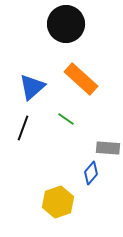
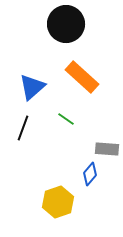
orange rectangle: moved 1 px right, 2 px up
gray rectangle: moved 1 px left, 1 px down
blue diamond: moved 1 px left, 1 px down
